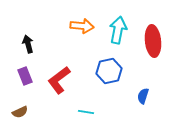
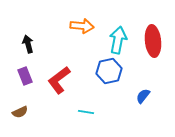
cyan arrow: moved 10 px down
blue semicircle: rotated 21 degrees clockwise
